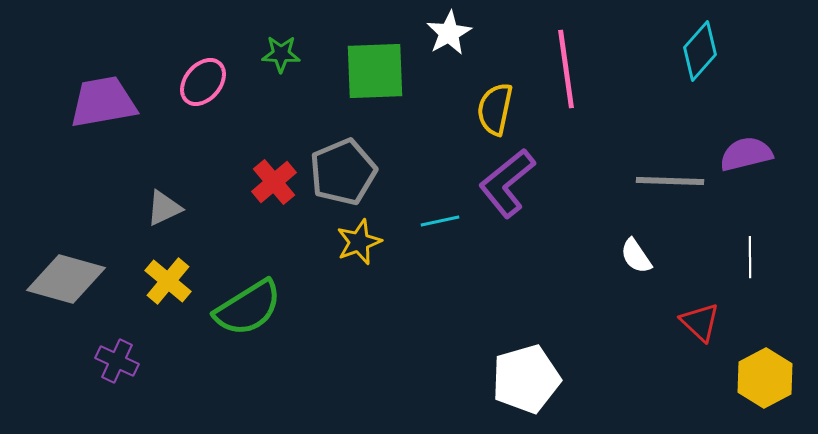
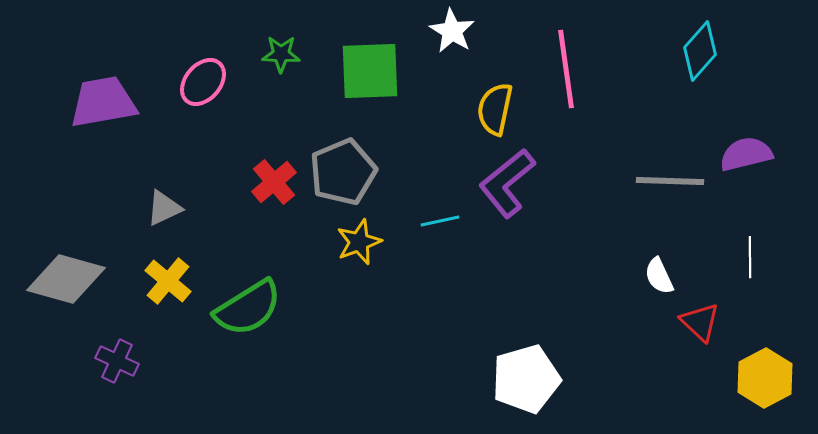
white star: moved 3 px right, 2 px up; rotated 12 degrees counterclockwise
green square: moved 5 px left
white semicircle: moved 23 px right, 20 px down; rotated 9 degrees clockwise
